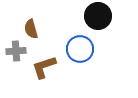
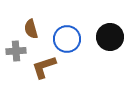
black circle: moved 12 px right, 21 px down
blue circle: moved 13 px left, 10 px up
